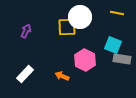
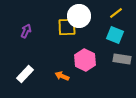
yellow line: moved 1 px left; rotated 48 degrees counterclockwise
white circle: moved 1 px left, 1 px up
cyan square: moved 2 px right, 10 px up
